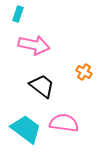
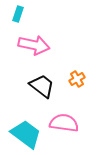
orange cross: moved 7 px left, 7 px down; rotated 28 degrees clockwise
cyan trapezoid: moved 5 px down
